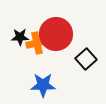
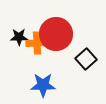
black star: moved 1 px left
orange cross: rotated 10 degrees clockwise
